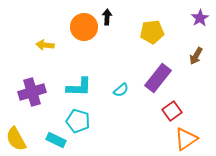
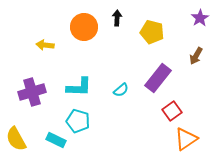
black arrow: moved 10 px right, 1 px down
yellow pentagon: rotated 20 degrees clockwise
